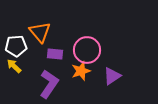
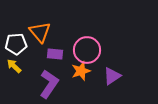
white pentagon: moved 2 px up
